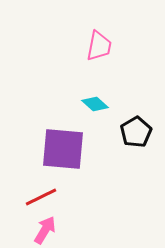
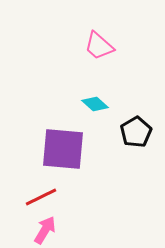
pink trapezoid: rotated 120 degrees clockwise
